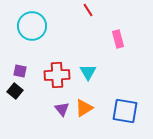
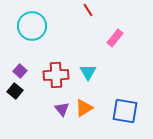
pink rectangle: moved 3 px left, 1 px up; rotated 54 degrees clockwise
purple square: rotated 32 degrees clockwise
red cross: moved 1 px left
